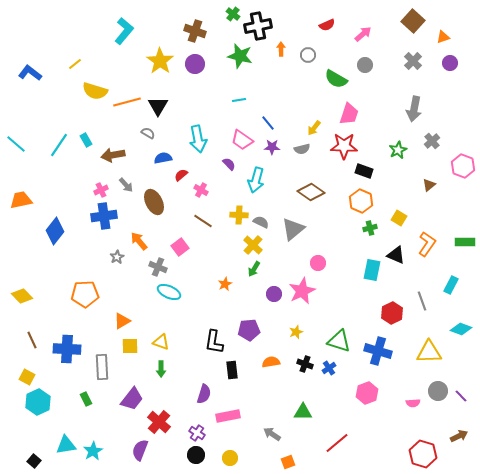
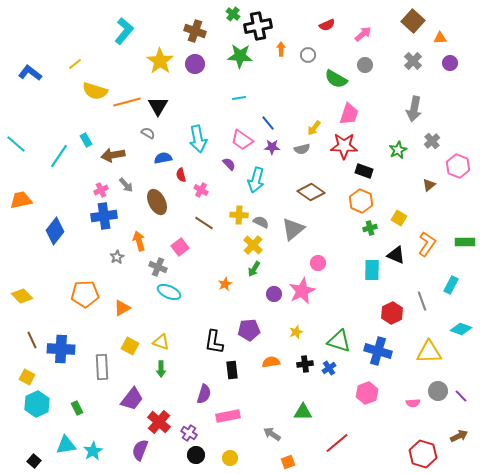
orange triangle at (443, 37): moved 3 px left, 1 px down; rotated 16 degrees clockwise
green star at (240, 56): rotated 10 degrees counterclockwise
cyan line at (239, 100): moved 2 px up
cyan line at (59, 145): moved 11 px down
pink hexagon at (463, 166): moved 5 px left
red semicircle at (181, 175): rotated 64 degrees counterclockwise
brown ellipse at (154, 202): moved 3 px right
brown line at (203, 221): moved 1 px right, 2 px down
orange arrow at (139, 241): rotated 24 degrees clockwise
cyan rectangle at (372, 270): rotated 10 degrees counterclockwise
orange triangle at (122, 321): moved 13 px up
yellow square at (130, 346): rotated 30 degrees clockwise
blue cross at (67, 349): moved 6 px left
black cross at (305, 364): rotated 28 degrees counterclockwise
green rectangle at (86, 399): moved 9 px left, 9 px down
cyan hexagon at (38, 402): moved 1 px left, 2 px down
purple cross at (197, 433): moved 8 px left
